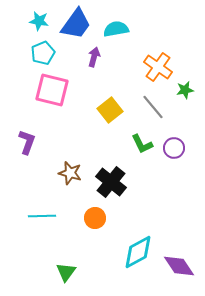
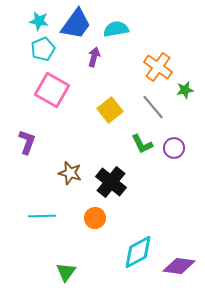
cyan pentagon: moved 4 px up
pink square: rotated 16 degrees clockwise
purple diamond: rotated 48 degrees counterclockwise
